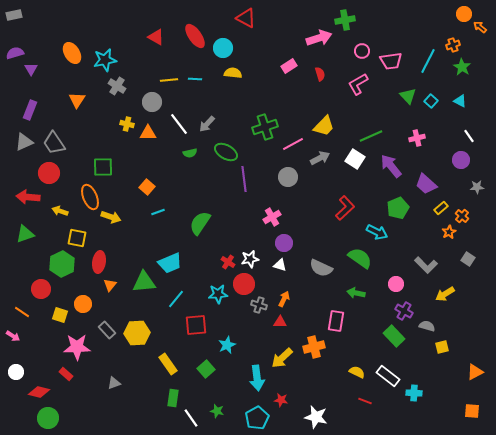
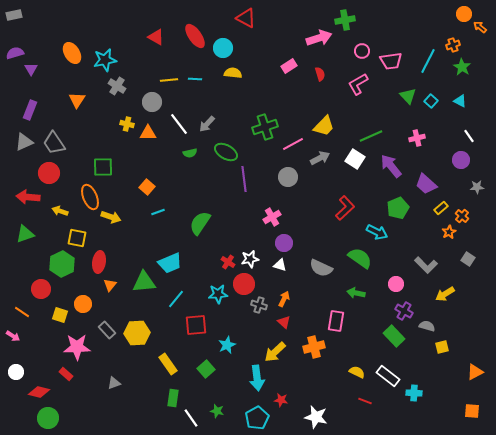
red triangle at (280, 322): moved 4 px right; rotated 40 degrees clockwise
yellow arrow at (282, 358): moved 7 px left, 6 px up
